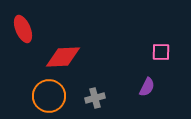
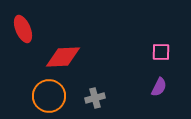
purple semicircle: moved 12 px right
